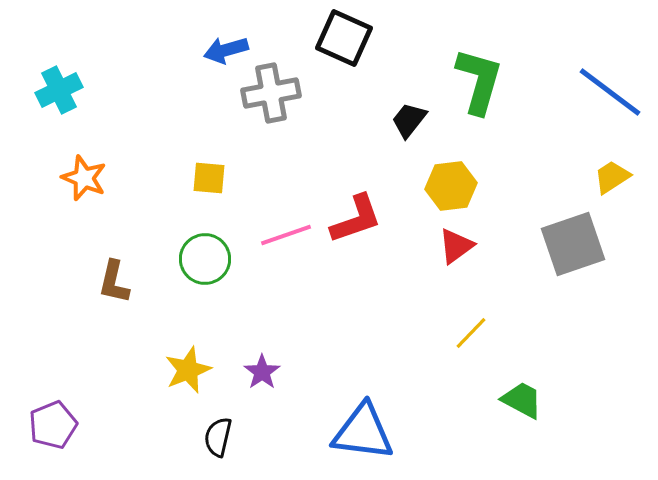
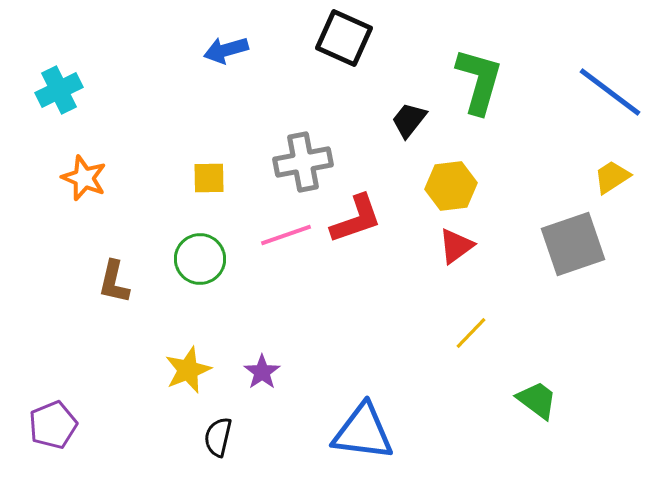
gray cross: moved 32 px right, 69 px down
yellow square: rotated 6 degrees counterclockwise
green circle: moved 5 px left
green trapezoid: moved 15 px right; rotated 9 degrees clockwise
